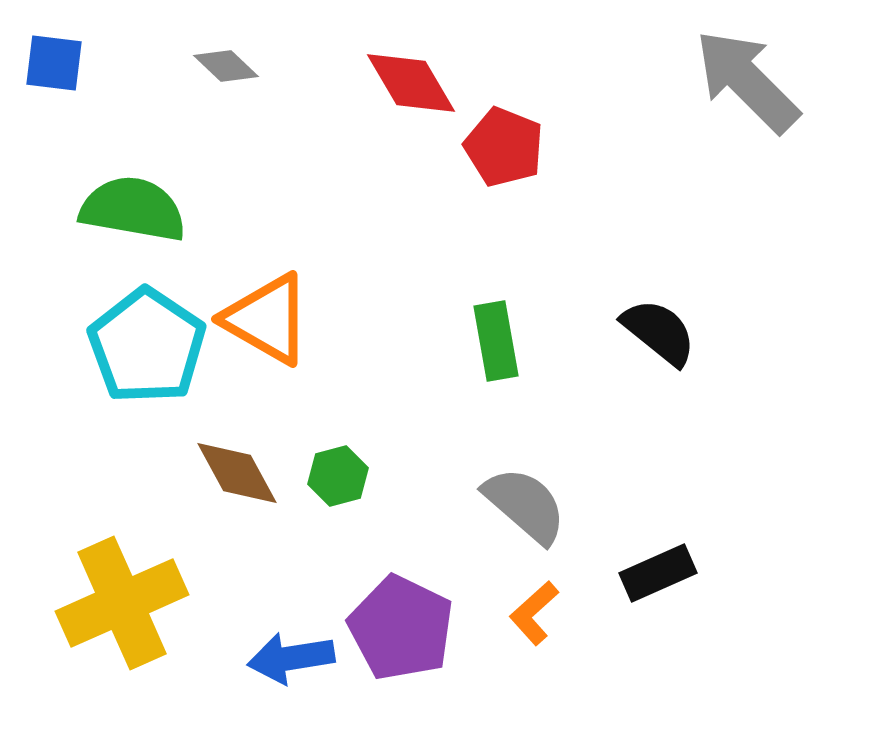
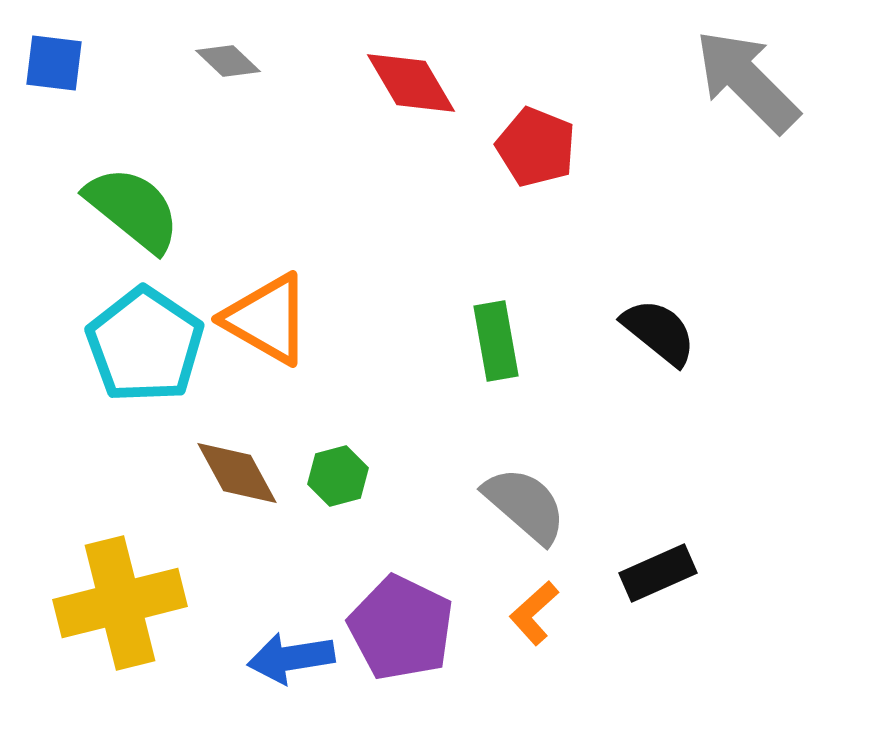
gray diamond: moved 2 px right, 5 px up
red pentagon: moved 32 px right
green semicircle: rotated 29 degrees clockwise
cyan pentagon: moved 2 px left, 1 px up
yellow cross: moved 2 px left; rotated 10 degrees clockwise
